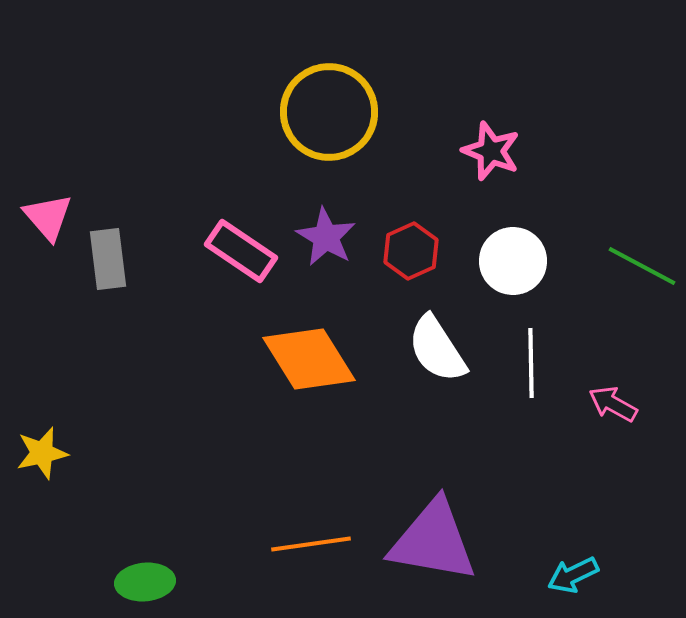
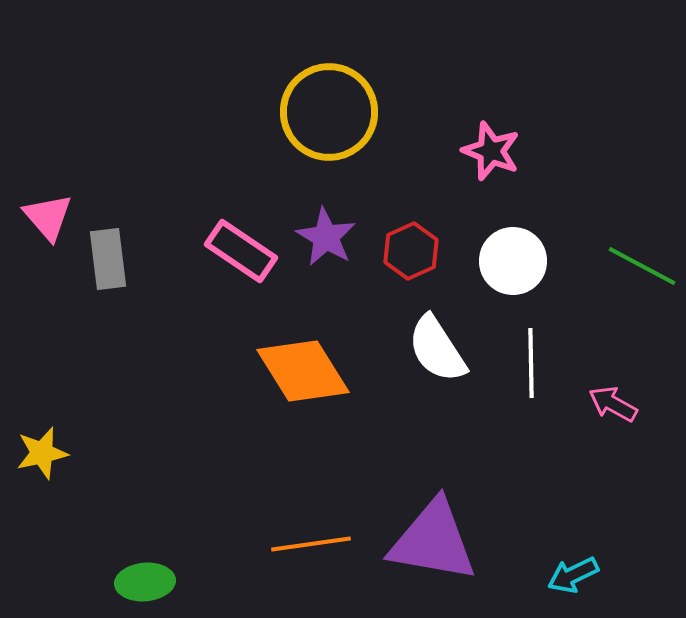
orange diamond: moved 6 px left, 12 px down
